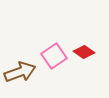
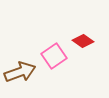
red diamond: moved 1 px left, 11 px up
